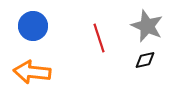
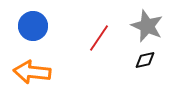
red line: rotated 52 degrees clockwise
